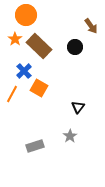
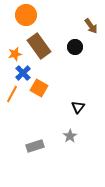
orange star: moved 15 px down; rotated 24 degrees clockwise
brown rectangle: rotated 10 degrees clockwise
blue cross: moved 1 px left, 2 px down
